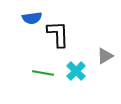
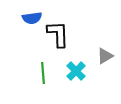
green line: rotated 75 degrees clockwise
